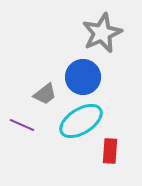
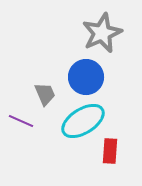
blue circle: moved 3 px right
gray trapezoid: rotated 75 degrees counterclockwise
cyan ellipse: moved 2 px right
purple line: moved 1 px left, 4 px up
